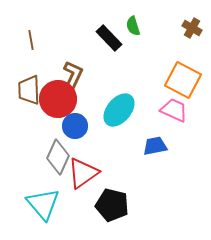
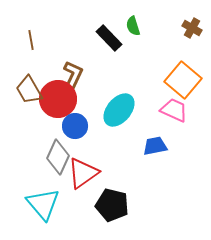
orange square: rotated 12 degrees clockwise
brown trapezoid: rotated 28 degrees counterclockwise
